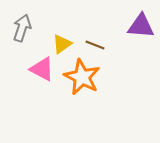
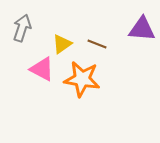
purple triangle: moved 1 px right, 3 px down
brown line: moved 2 px right, 1 px up
orange star: moved 2 px down; rotated 18 degrees counterclockwise
